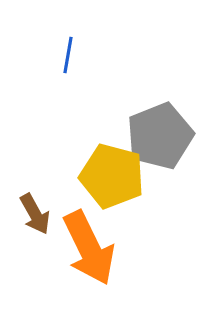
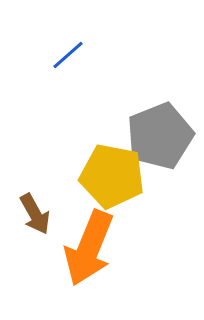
blue line: rotated 39 degrees clockwise
yellow pentagon: rotated 4 degrees counterclockwise
orange arrow: rotated 48 degrees clockwise
